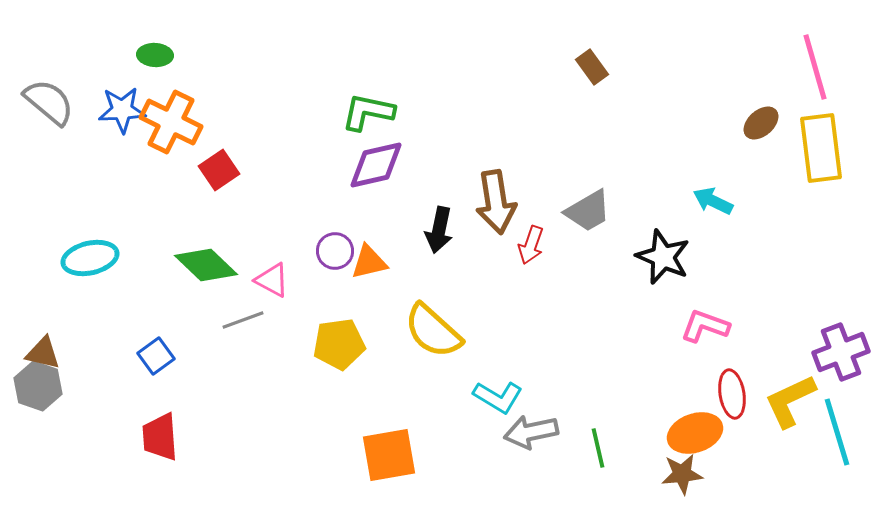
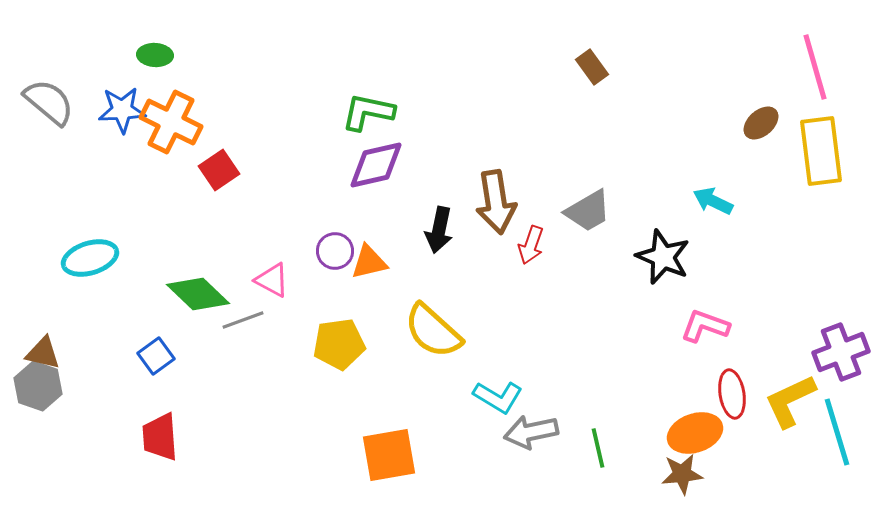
yellow rectangle: moved 3 px down
cyan ellipse: rotated 4 degrees counterclockwise
green diamond: moved 8 px left, 29 px down
